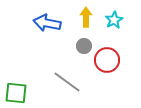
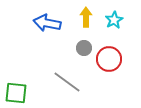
gray circle: moved 2 px down
red circle: moved 2 px right, 1 px up
